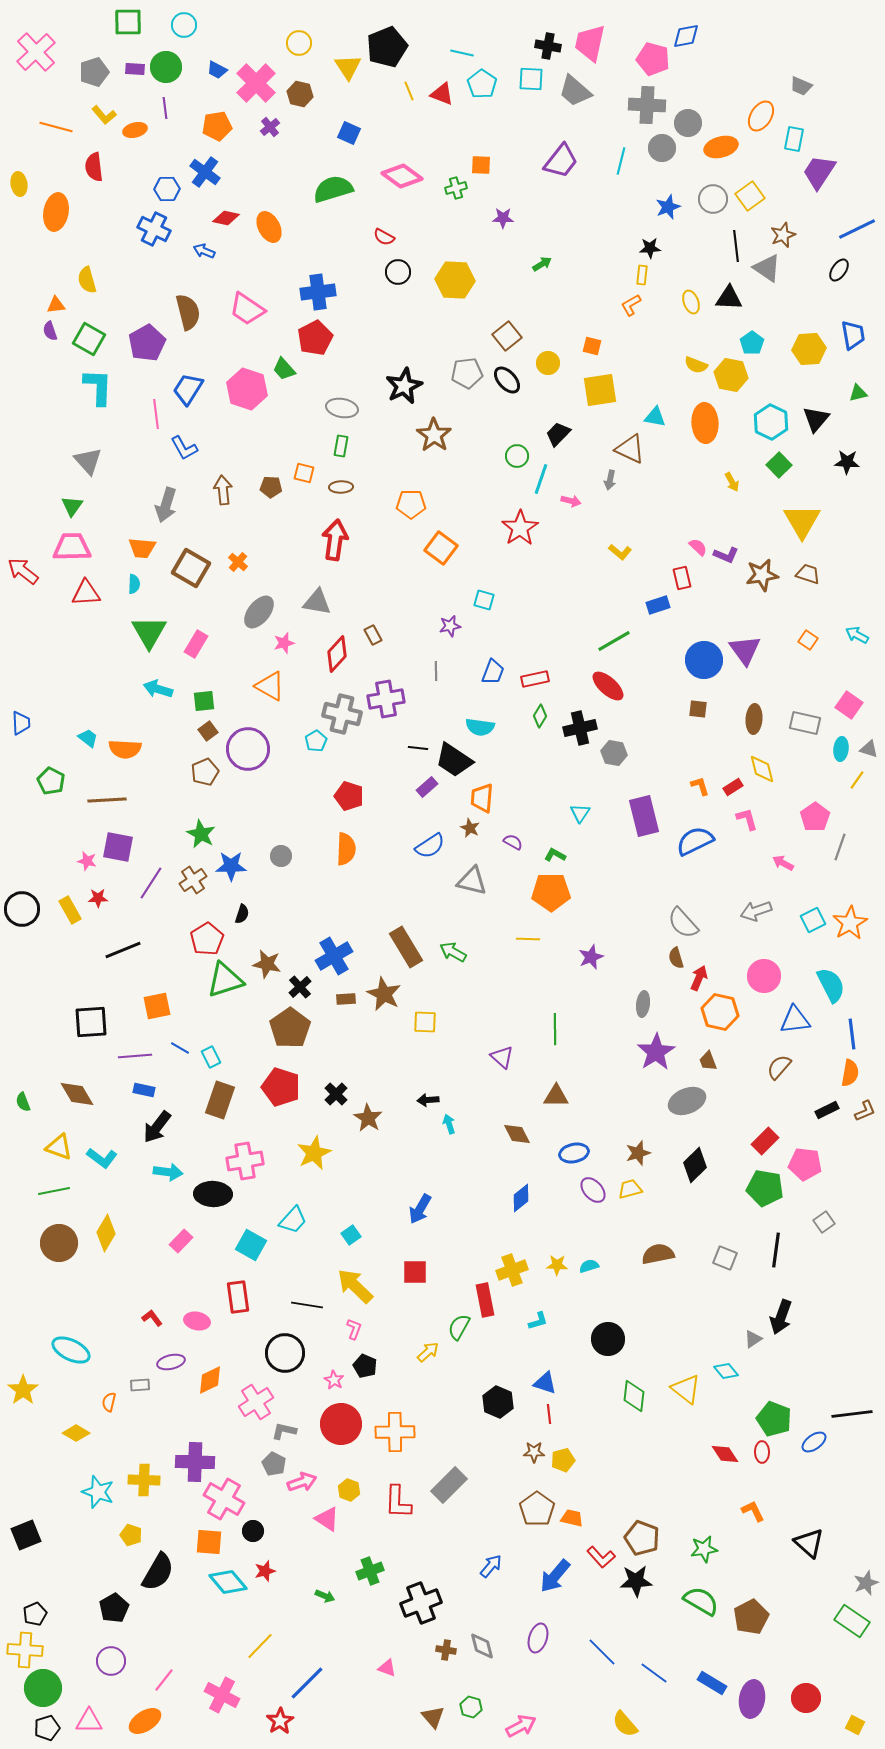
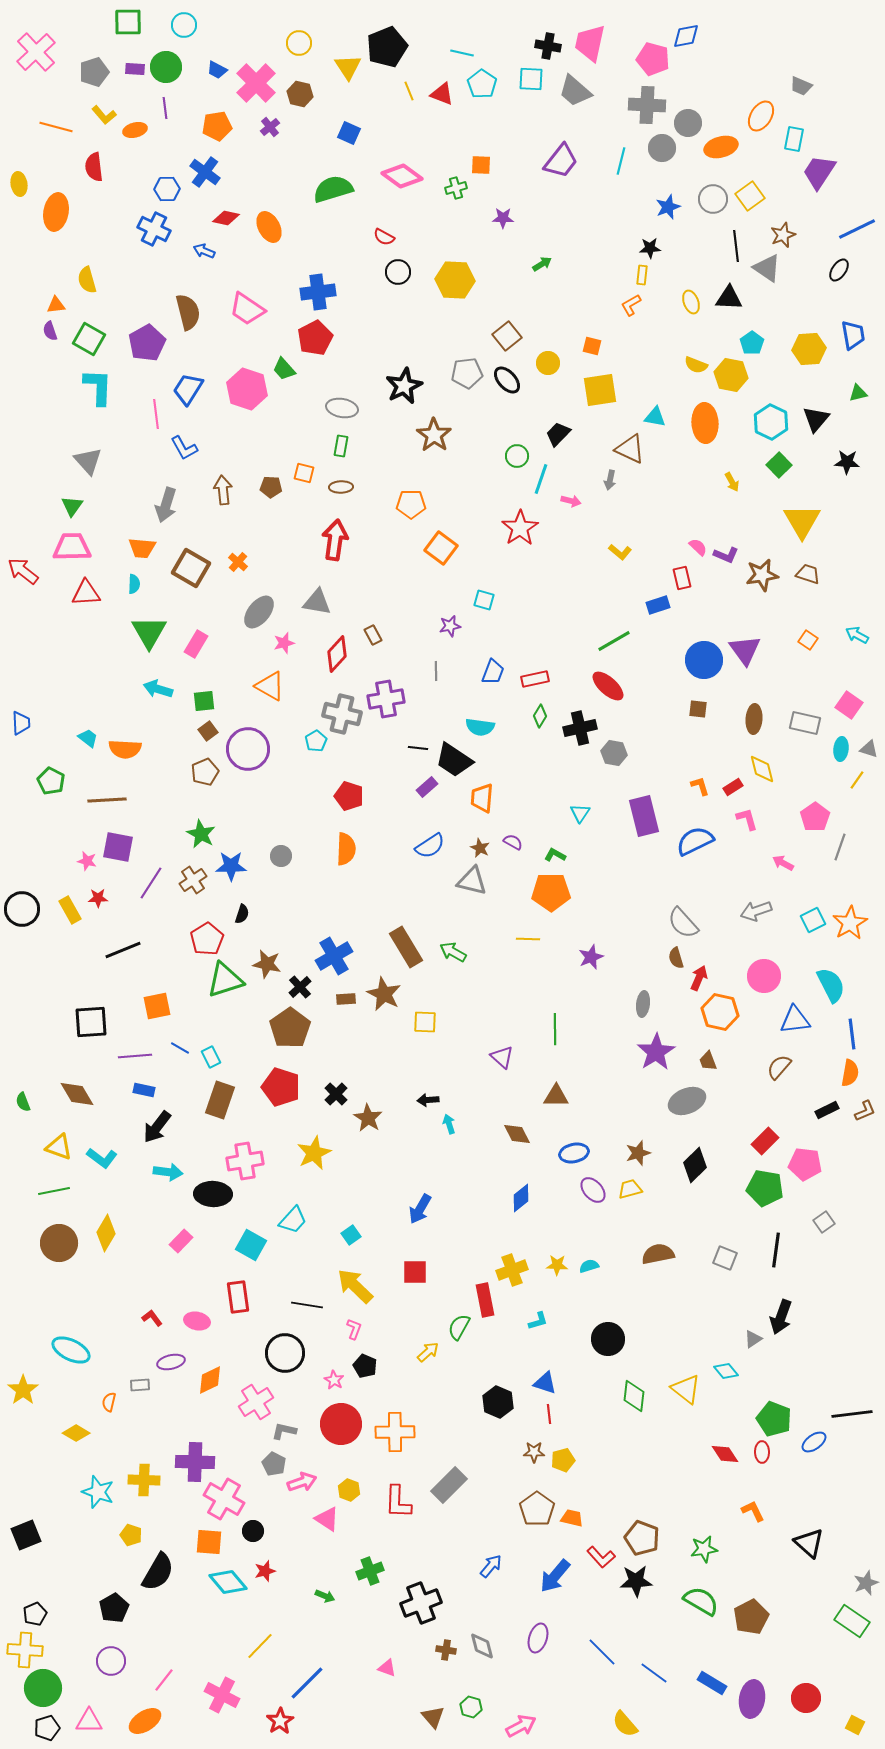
brown star at (470, 828): moved 10 px right, 20 px down
